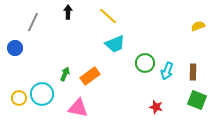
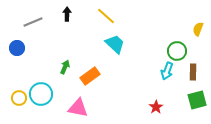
black arrow: moved 1 px left, 2 px down
yellow line: moved 2 px left
gray line: rotated 42 degrees clockwise
yellow semicircle: moved 3 px down; rotated 48 degrees counterclockwise
cyan trapezoid: rotated 115 degrees counterclockwise
blue circle: moved 2 px right
green circle: moved 32 px right, 12 px up
green arrow: moved 7 px up
cyan circle: moved 1 px left
green square: rotated 36 degrees counterclockwise
red star: rotated 24 degrees clockwise
